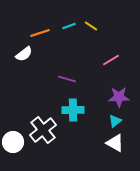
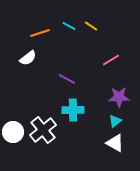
cyan line: rotated 48 degrees clockwise
white semicircle: moved 4 px right, 4 px down
purple line: rotated 12 degrees clockwise
white circle: moved 10 px up
